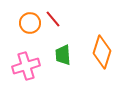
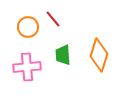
orange circle: moved 2 px left, 4 px down
orange diamond: moved 3 px left, 3 px down
pink cross: moved 1 px right, 1 px down; rotated 12 degrees clockwise
